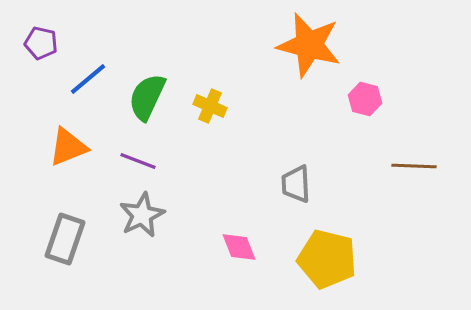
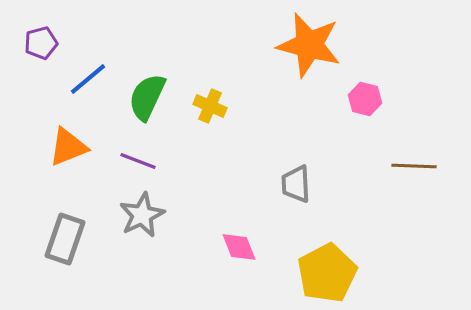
purple pentagon: rotated 28 degrees counterclockwise
yellow pentagon: moved 14 px down; rotated 30 degrees clockwise
